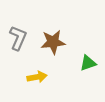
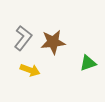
gray L-shape: moved 5 px right; rotated 15 degrees clockwise
yellow arrow: moved 7 px left, 7 px up; rotated 30 degrees clockwise
